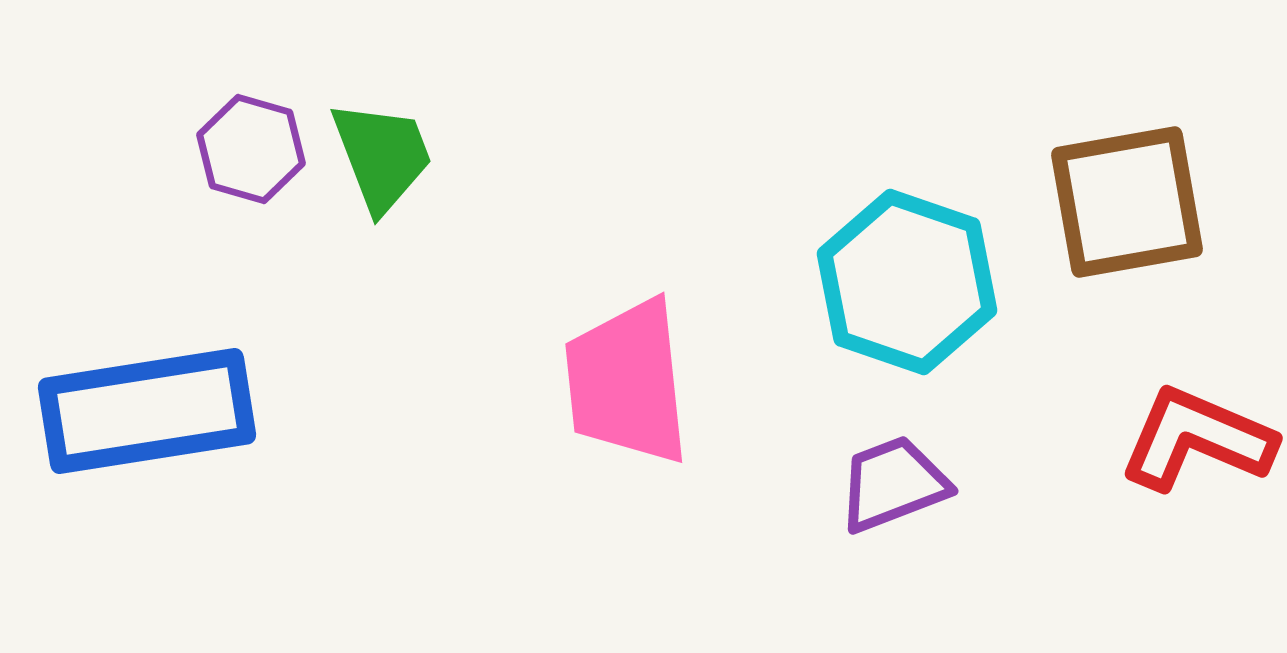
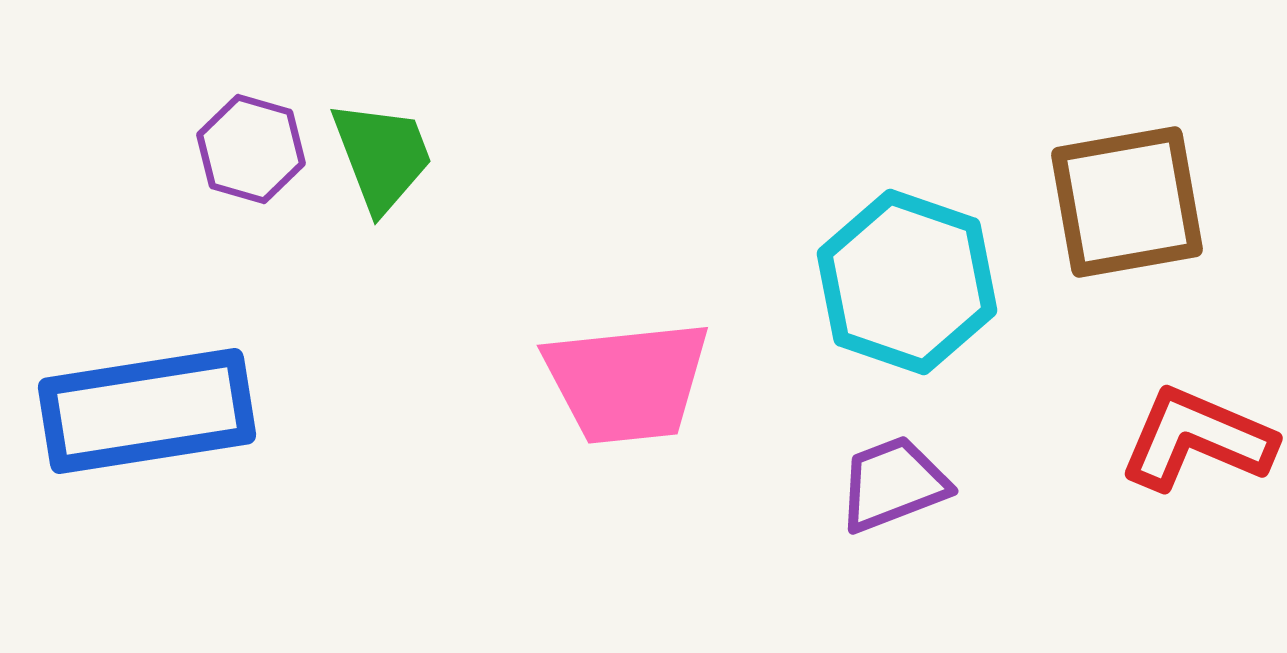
pink trapezoid: rotated 90 degrees counterclockwise
